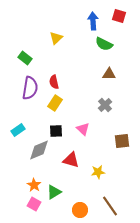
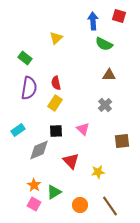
brown triangle: moved 1 px down
red semicircle: moved 2 px right, 1 px down
purple semicircle: moved 1 px left
red triangle: moved 1 px down; rotated 30 degrees clockwise
orange circle: moved 5 px up
